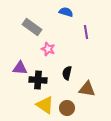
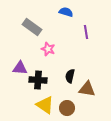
black semicircle: moved 3 px right, 3 px down
